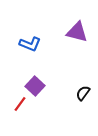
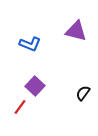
purple triangle: moved 1 px left, 1 px up
red line: moved 3 px down
